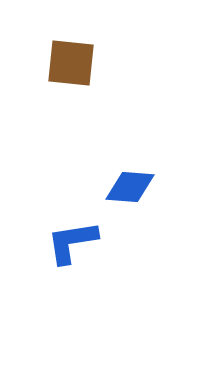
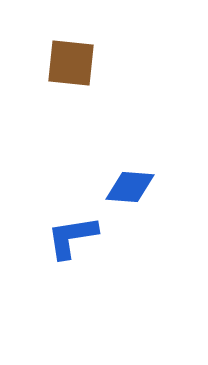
blue L-shape: moved 5 px up
